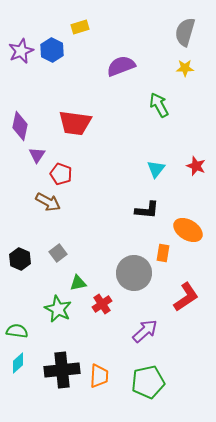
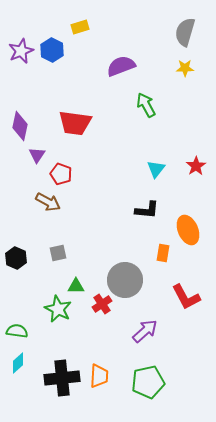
green arrow: moved 13 px left
red star: rotated 18 degrees clockwise
orange ellipse: rotated 36 degrees clockwise
gray square: rotated 24 degrees clockwise
black hexagon: moved 4 px left, 1 px up
gray circle: moved 9 px left, 7 px down
green triangle: moved 2 px left, 3 px down; rotated 12 degrees clockwise
red L-shape: rotated 96 degrees clockwise
black cross: moved 8 px down
